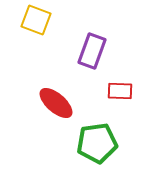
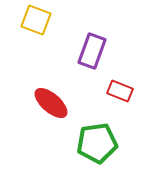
red rectangle: rotated 20 degrees clockwise
red ellipse: moved 5 px left
